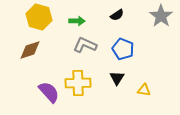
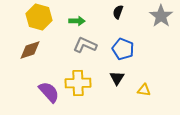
black semicircle: moved 1 px right, 3 px up; rotated 144 degrees clockwise
